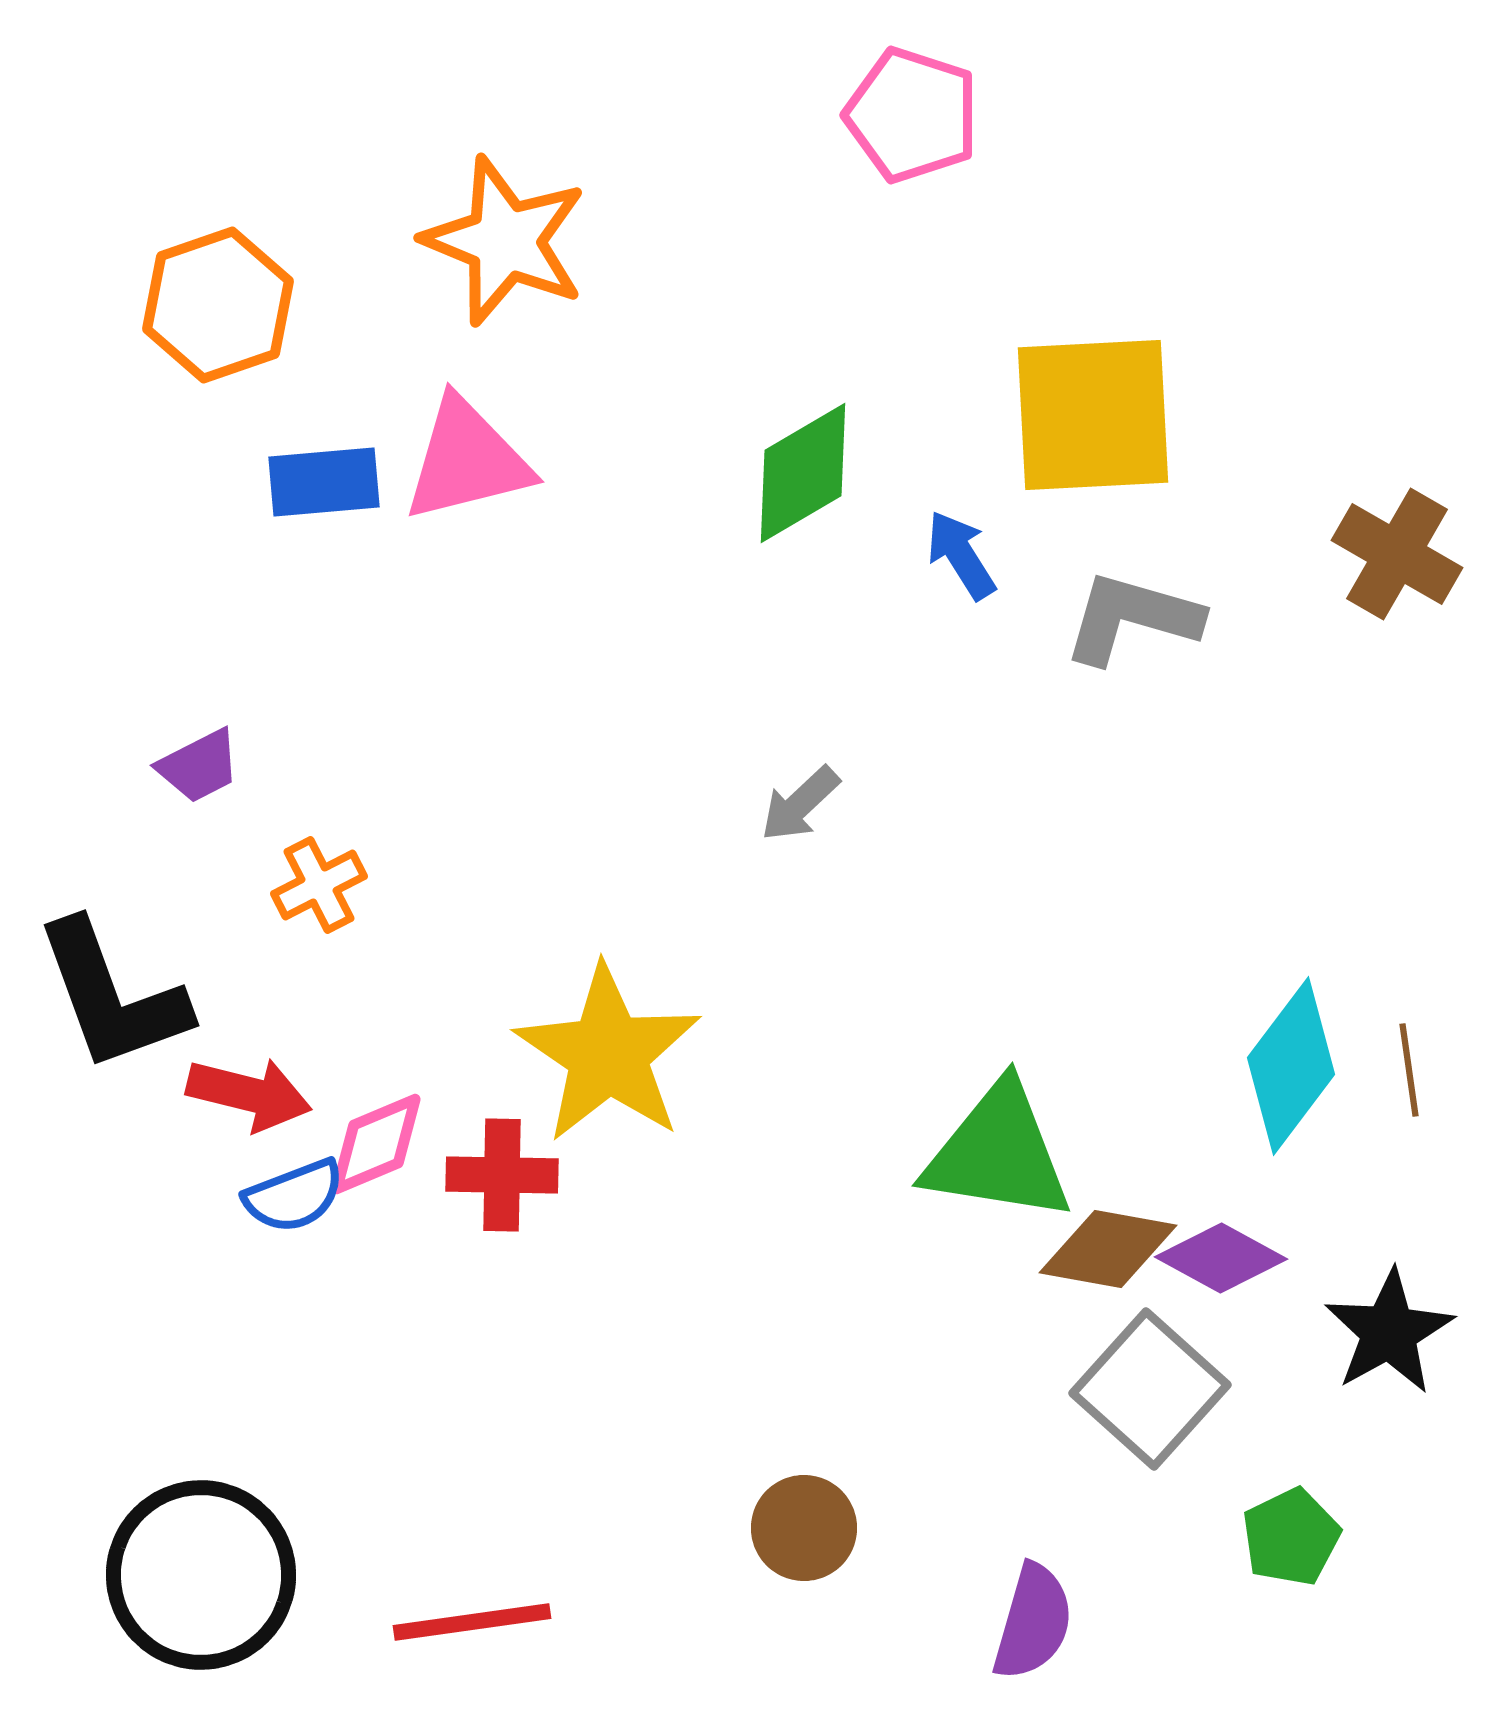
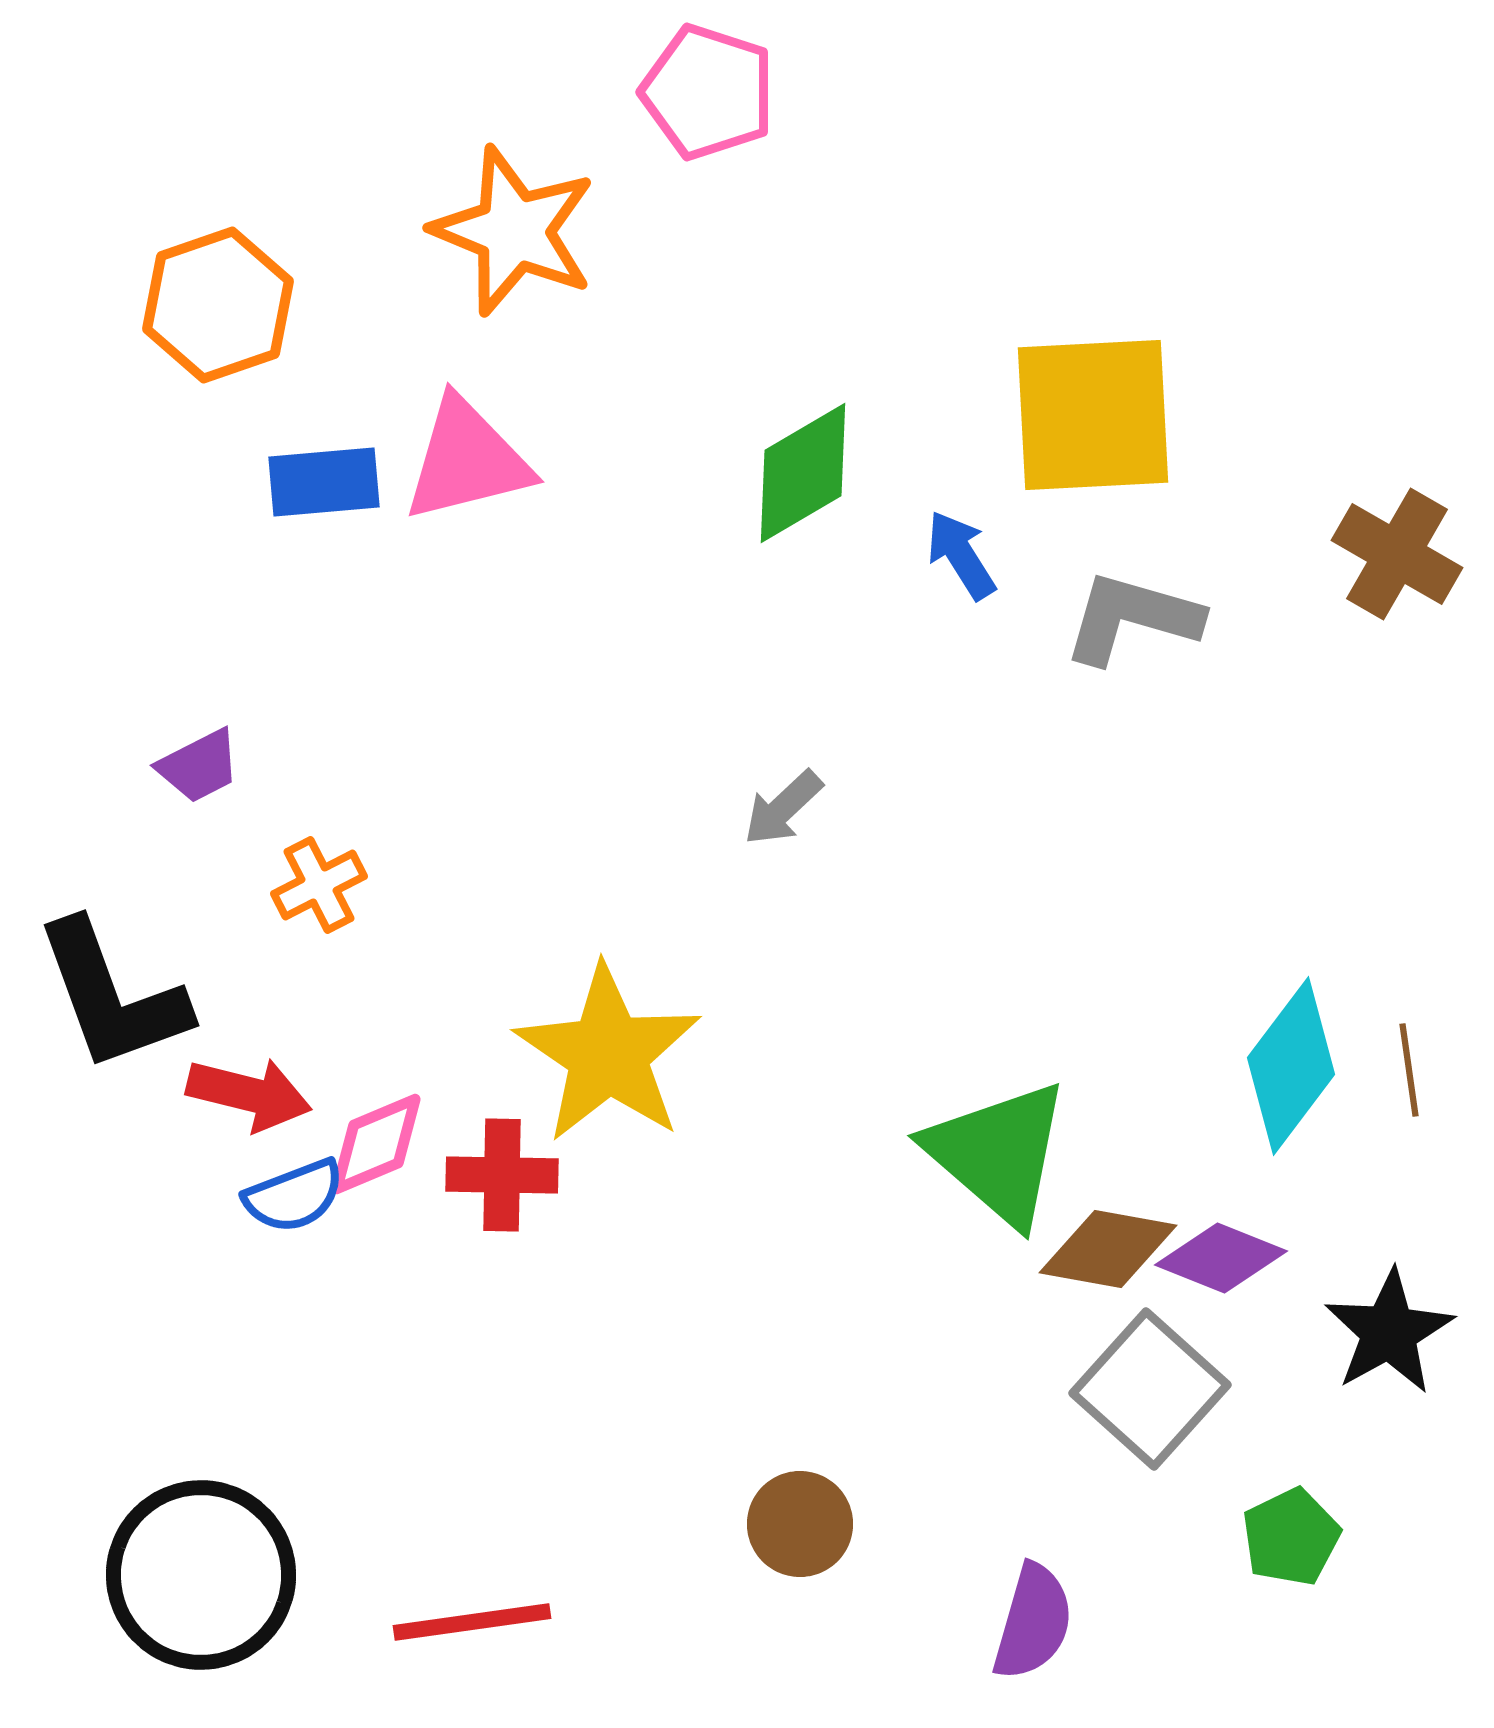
pink pentagon: moved 204 px left, 23 px up
orange star: moved 9 px right, 10 px up
gray arrow: moved 17 px left, 4 px down
green triangle: rotated 32 degrees clockwise
purple diamond: rotated 7 degrees counterclockwise
brown circle: moved 4 px left, 4 px up
